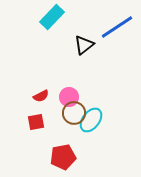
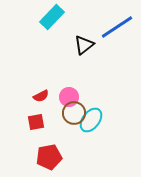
red pentagon: moved 14 px left
